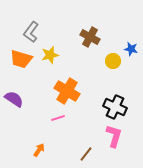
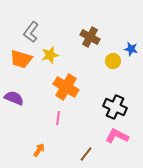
orange cross: moved 1 px left, 4 px up
purple semicircle: moved 1 px up; rotated 12 degrees counterclockwise
pink line: rotated 64 degrees counterclockwise
pink L-shape: moved 3 px right; rotated 80 degrees counterclockwise
